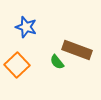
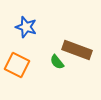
orange square: rotated 20 degrees counterclockwise
